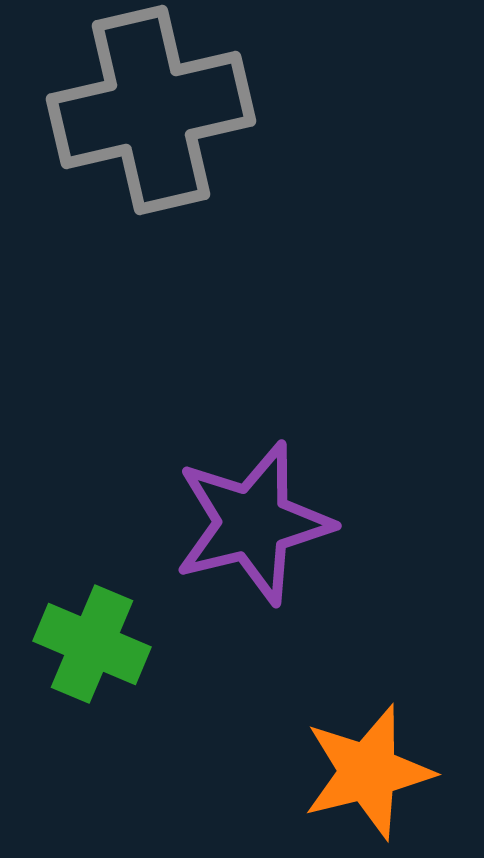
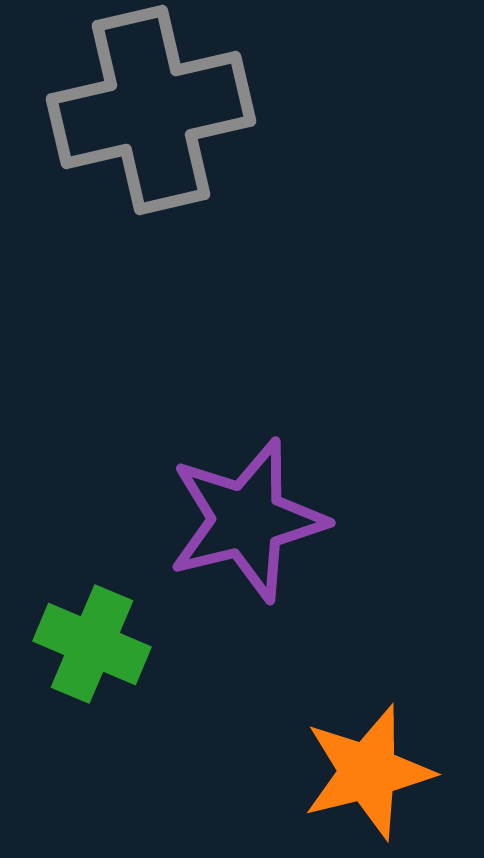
purple star: moved 6 px left, 3 px up
